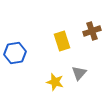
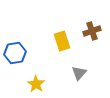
yellow star: moved 19 px left, 2 px down; rotated 18 degrees clockwise
